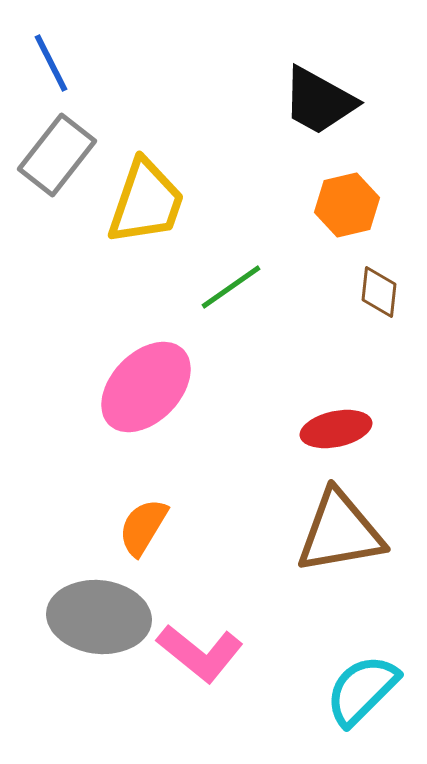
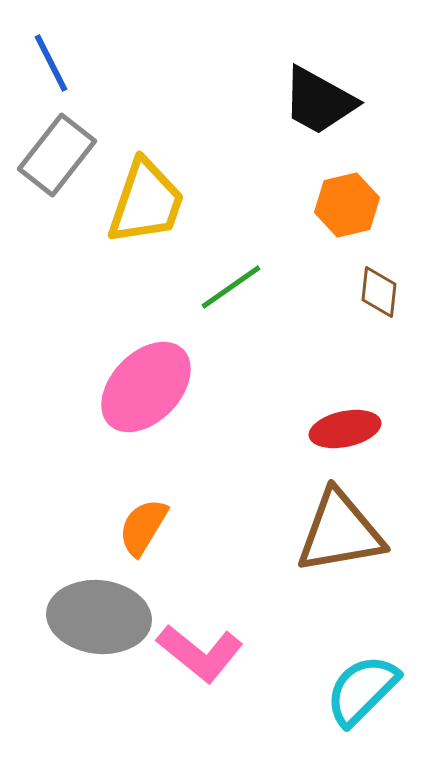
red ellipse: moved 9 px right
